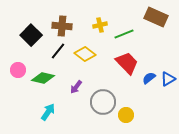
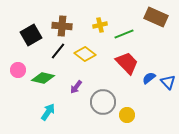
black square: rotated 15 degrees clockwise
blue triangle: moved 3 px down; rotated 42 degrees counterclockwise
yellow circle: moved 1 px right
